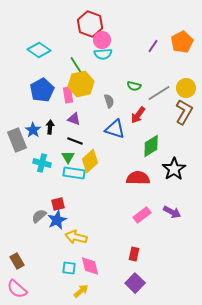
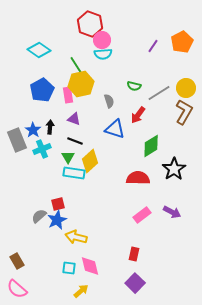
cyan cross at (42, 163): moved 14 px up; rotated 36 degrees counterclockwise
